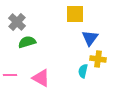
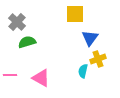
yellow cross: rotated 28 degrees counterclockwise
